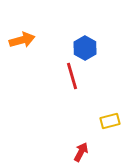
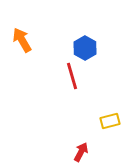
orange arrow: rotated 105 degrees counterclockwise
